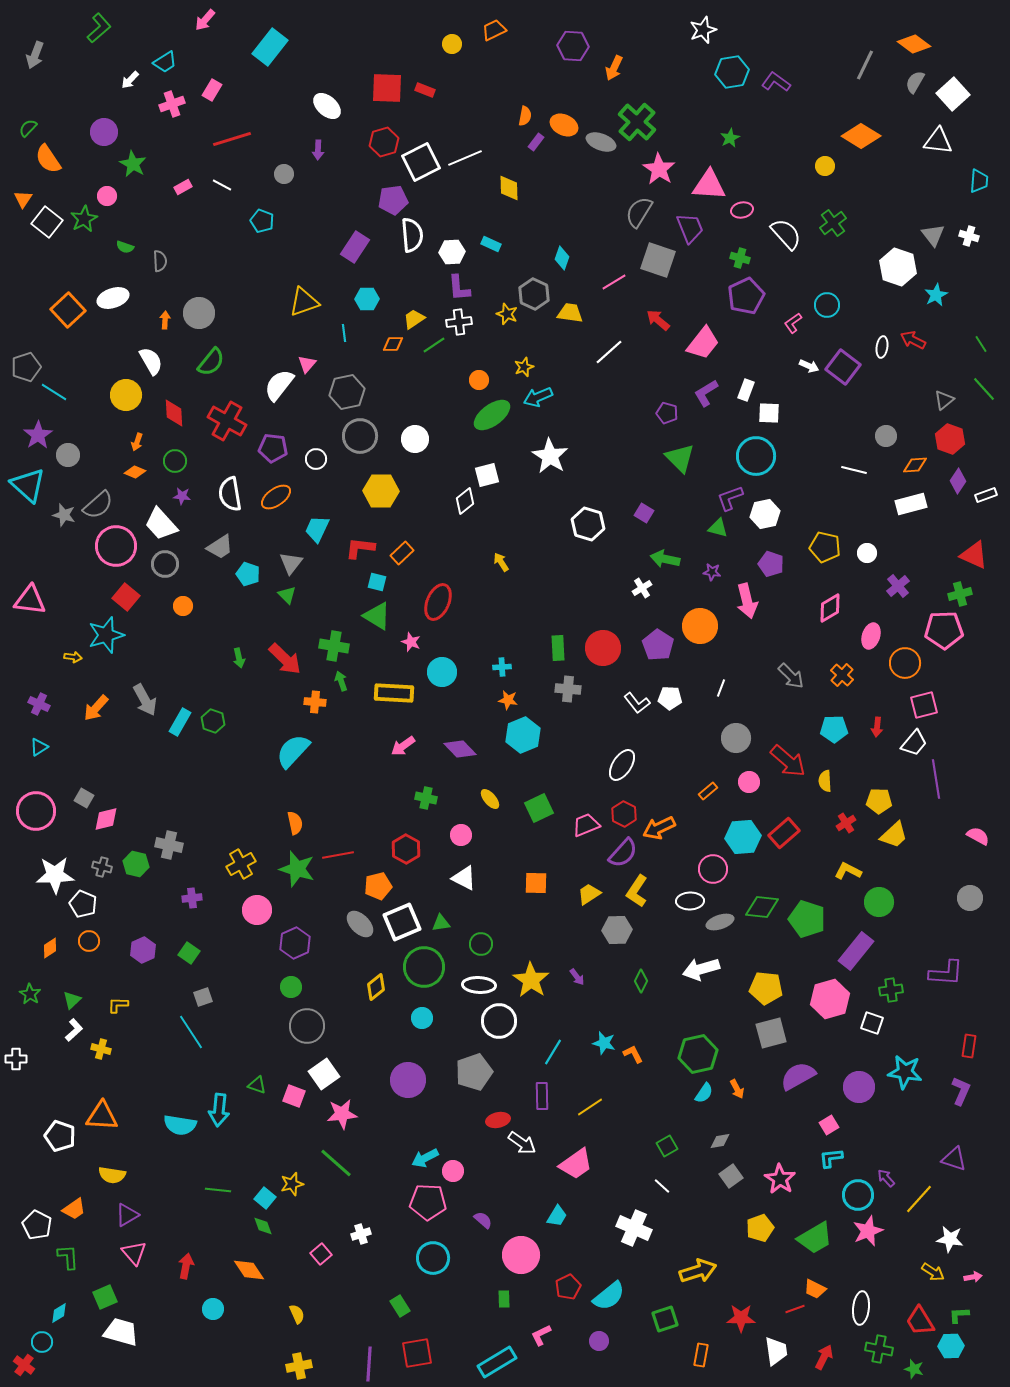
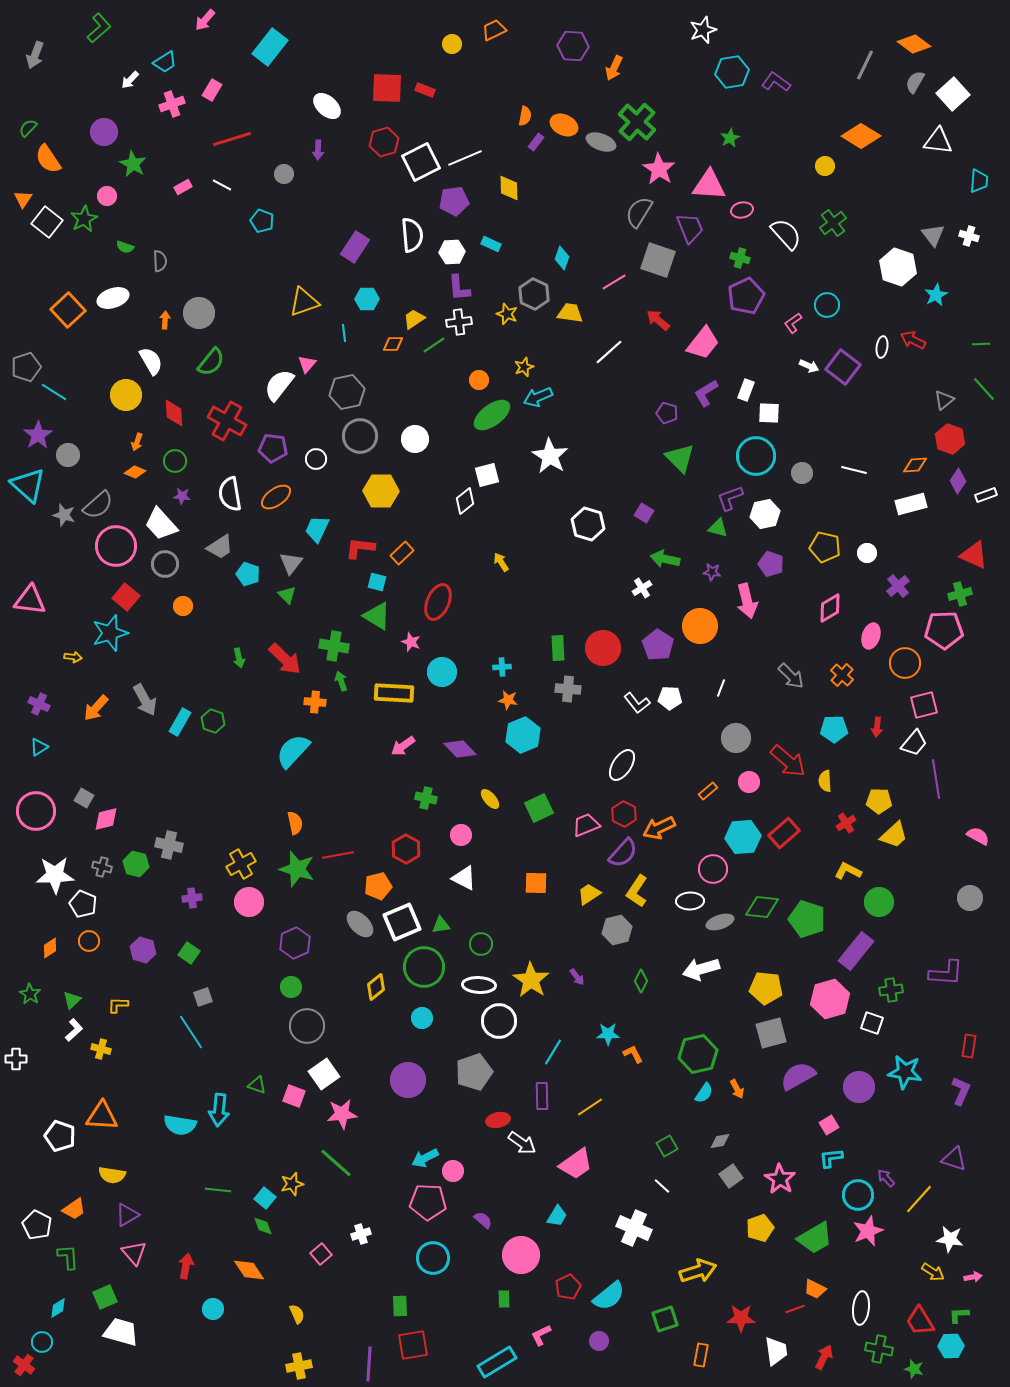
purple pentagon at (393, 200): moved 61 px right, 1 px down
green line at (981, 344): rotated 60 degrees counterclockwise
gray circle at (886, 436): moved 84 px left, 37 px down
cyan star at (106, 635): moved 4 px right, 2 px up
pink circle at (257, 910): moved 8 px left, 8 px up
green triangle at (441, 923): moved 2 px down
gray hexagon at (617, 930): rotated 12 degrees counterclockwise
purple hexagon at (143, 950): rotated 20 degrees counterclockwise
cyan star at (604, 1043): moved 4 px right, 9 px up; rotated 15 degrees counterclockwise
green rectangle at (400, 1306): rotated 30 degrees clockwise
cyan diamond at (59, 1313): moved 1 px left, 5 px up
red square at (417, 1353): moved 4 px left, 8 px up
